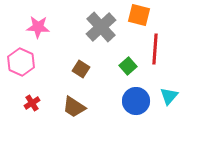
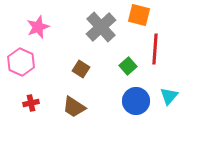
pink star: rotated 25 degrees counterclockwise
red cross: moved 1 px left; rotated 21 degrees clockwise
